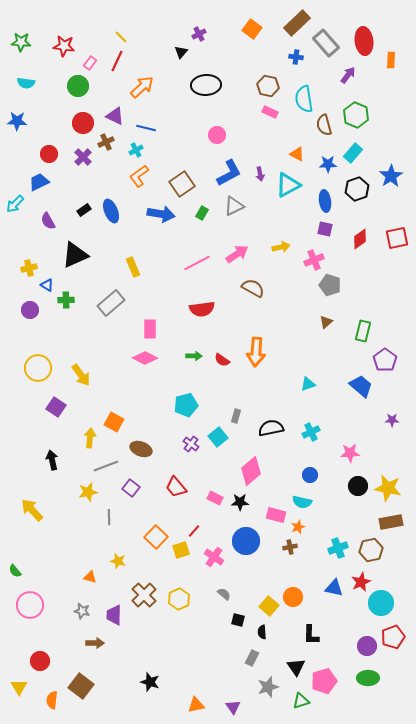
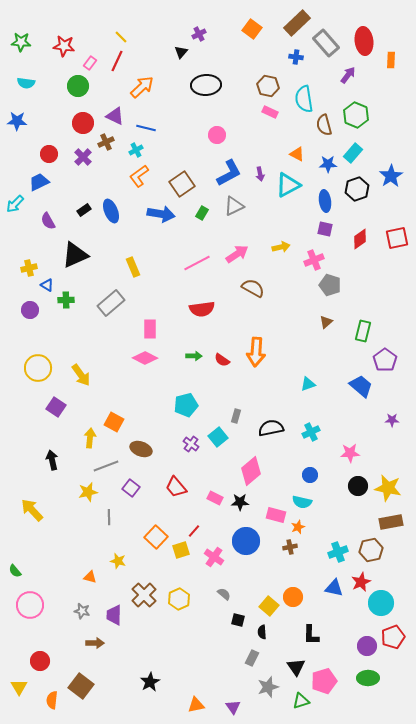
cyan cross at (338, 548): moved 4 px down
black star at (150, 682): rotated 24 degrees clockwise
